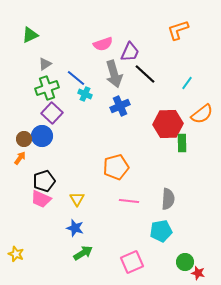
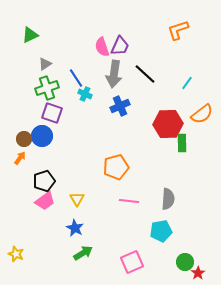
pink semicircle: moved 1 px left, 3 px down; rotated 90 degrees clockwise
purple trapezoid: moved 10 px left, 6 px up
gray arrow: rotated 24 degrees clockwise
blue line: rotated 18 degrees clockwise
purple square: rotated 25 degrees counterclockwise
pink trapezoid: moved 4 px right, 2 px down; rotated 60 degrees counterclockwise
blue star: rotated 12 degrees clockwise
red star: rotated 24 degrees clockwise
